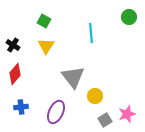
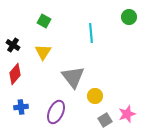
yellow triangle: moved 3 px left, 6 px down
